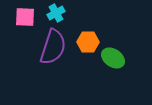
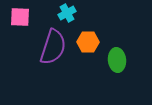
cyan cross: moved 11 px right
pink square: moved 5 px left
green ellipse: moved 4 px right, 2 px down; rotated 50 degrees clockwise
